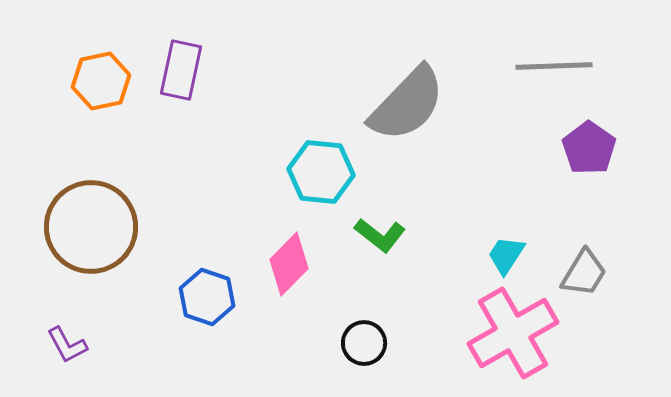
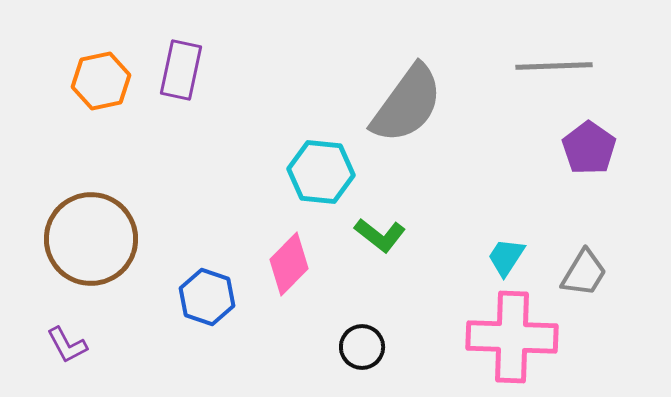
gray semicircle: rotated 8 degrees counterclockwise
brown circle: moved 12 px down
cyan trapezoid: moved 2 px down
pink cross: moved 1 px left, 4 px down; rotated 32 degrees clockwise
black circle: moved 2 px left, 4 px down
